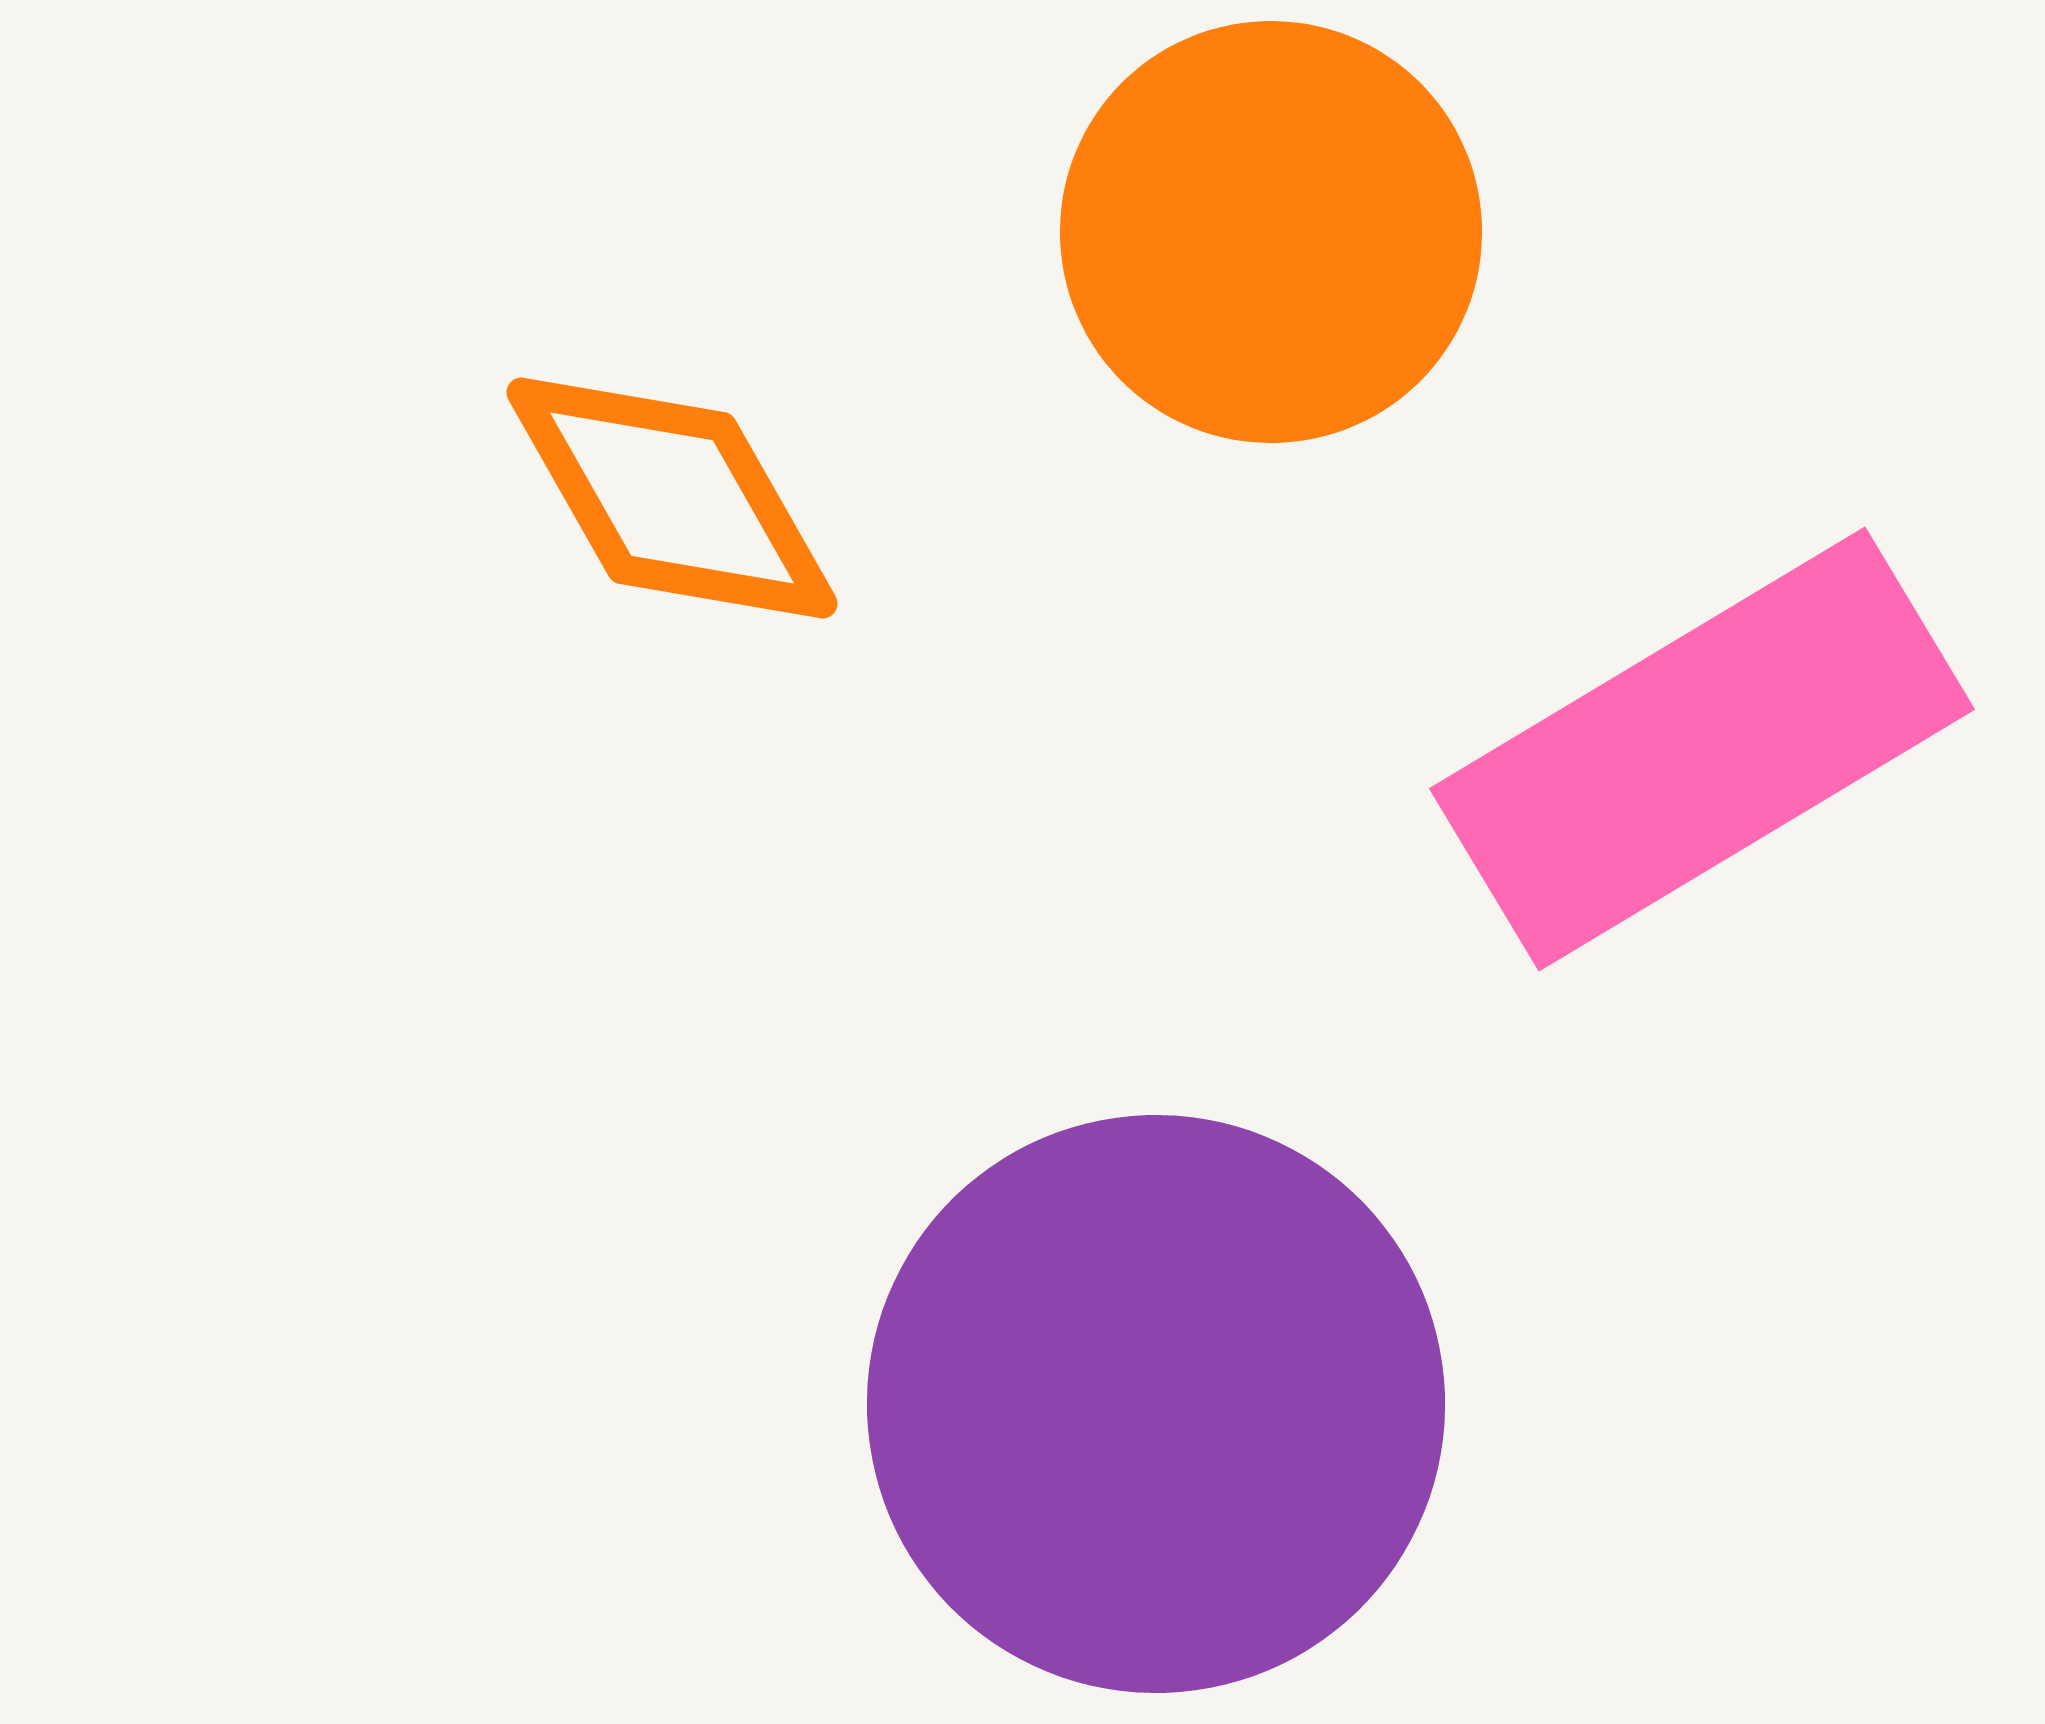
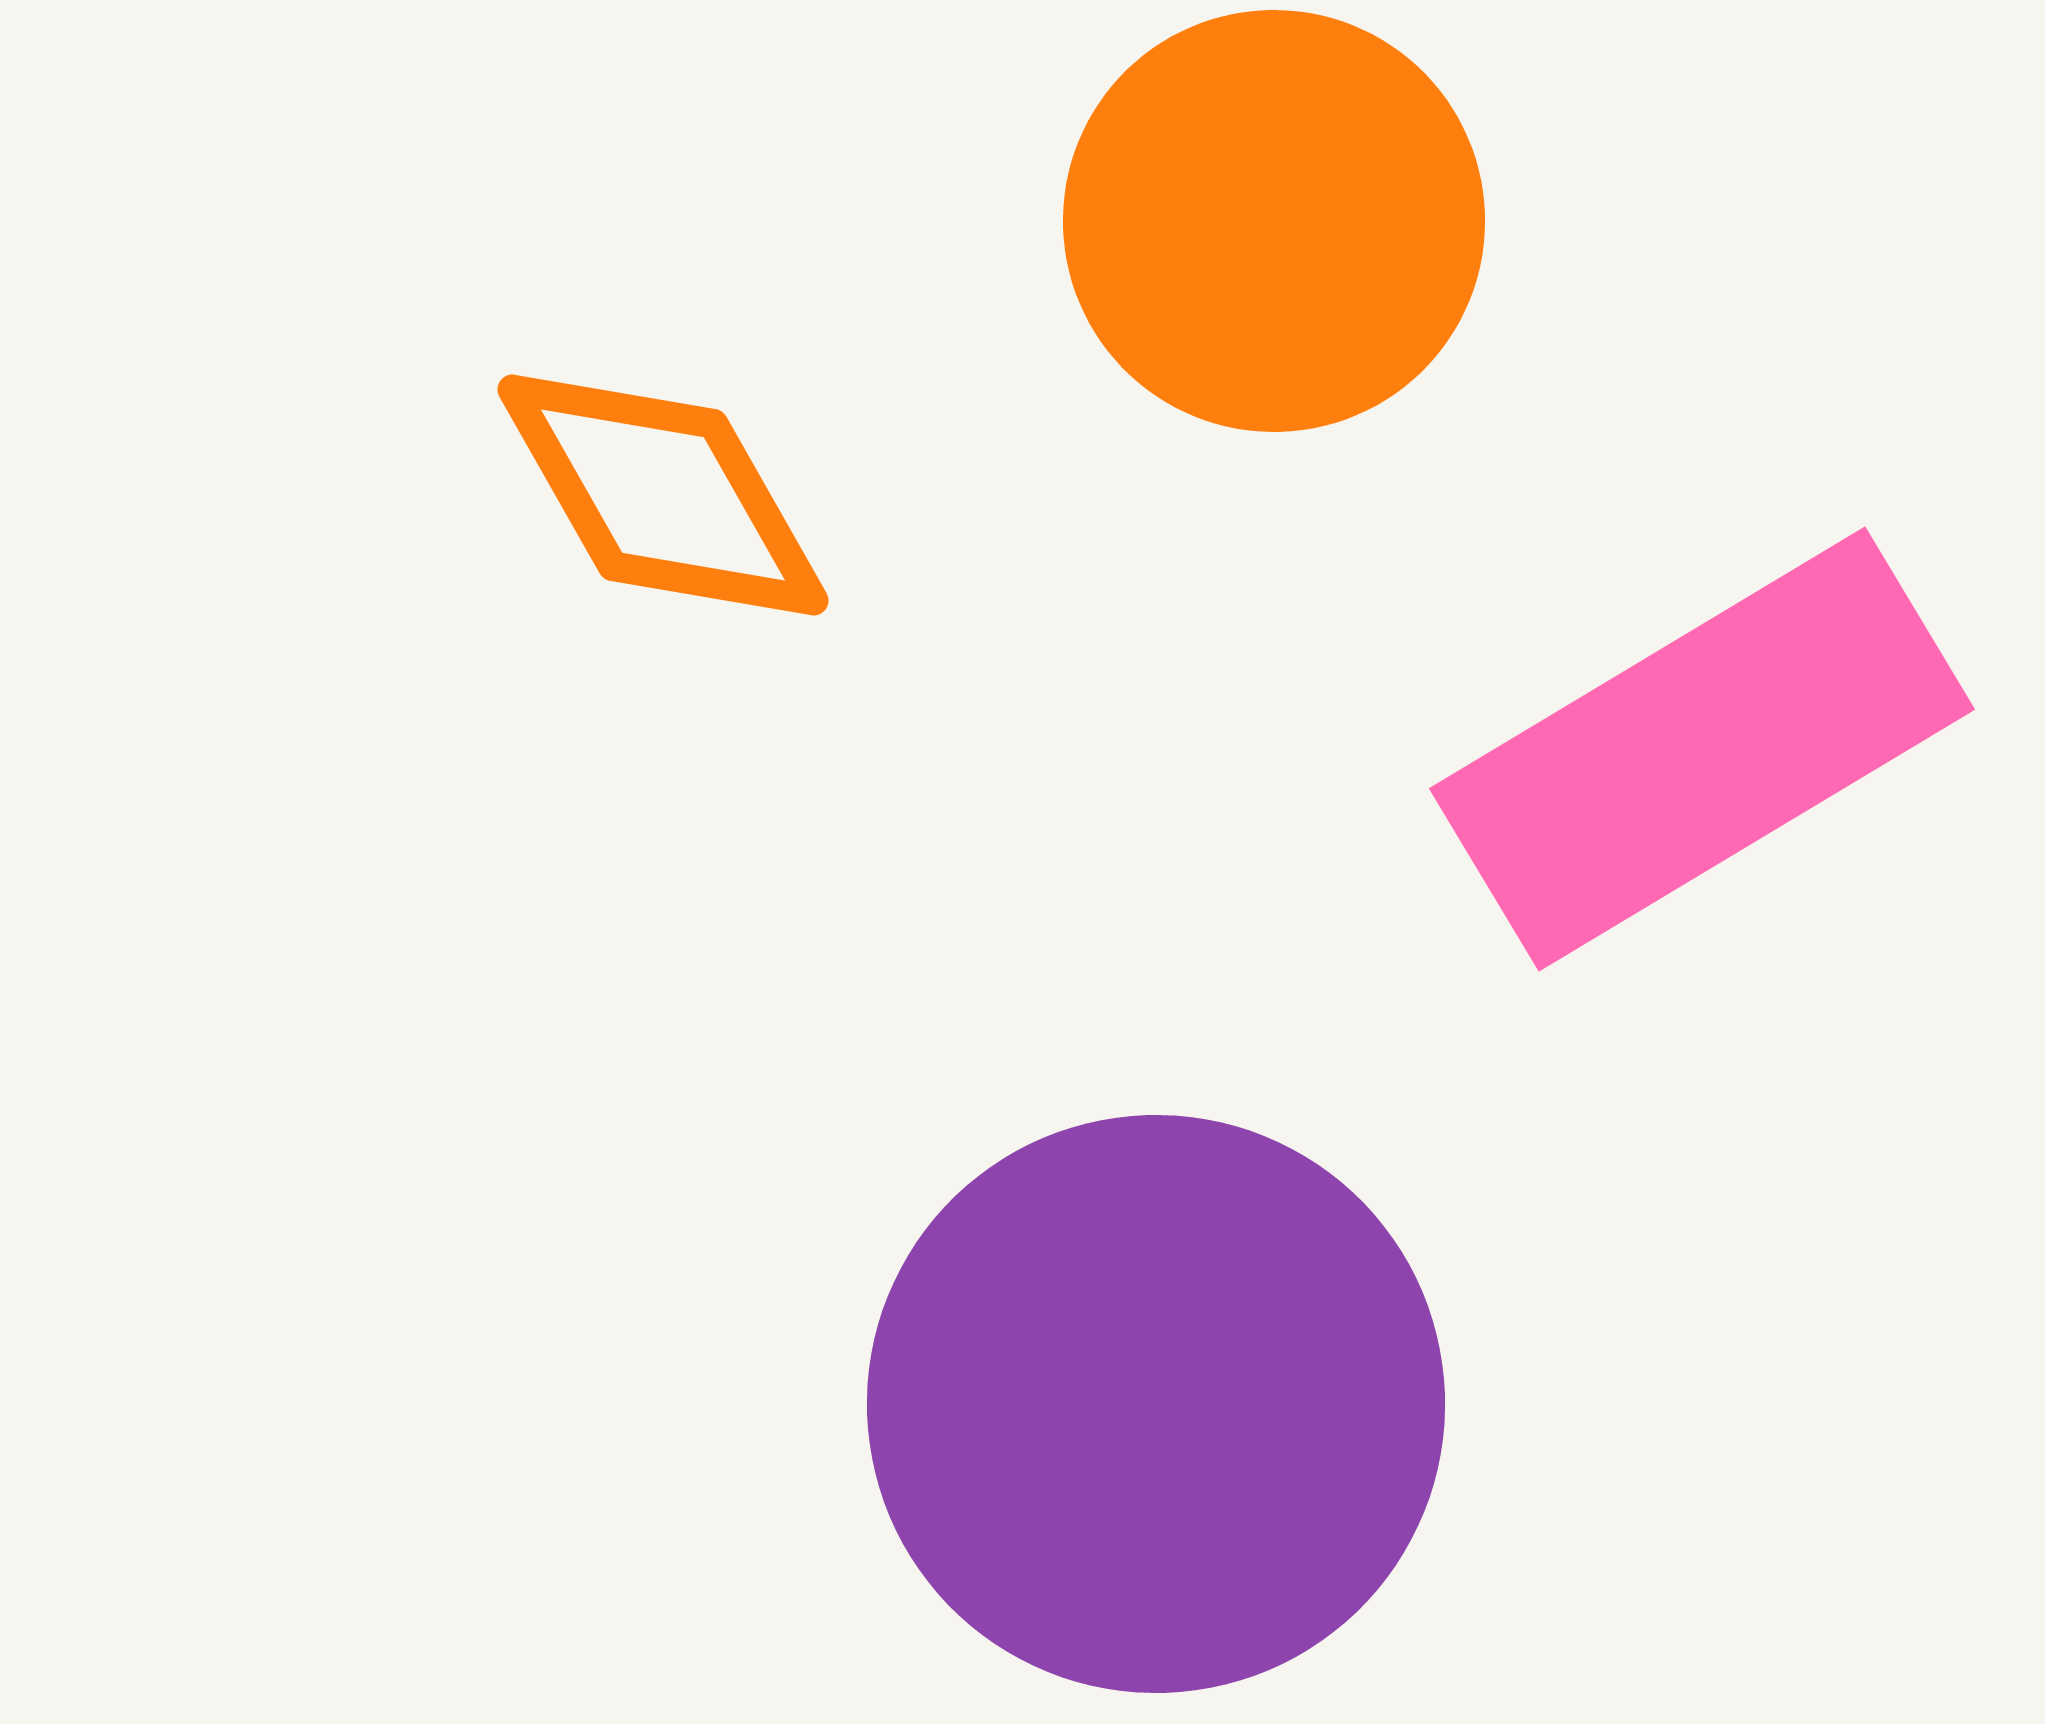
orange circle: moved 3 px right, 11 px up
orange diamond: moved 9 px left, 3 px up
